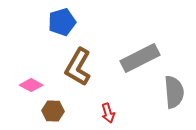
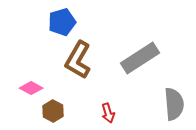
gray rectangle: rotated 6 degrees counterclockwise
brown L-shape: moved 7 px up
pink diamond: moved 3 px down
gray semicircle: moved 12 px down
brown hexagon: rotated 25 degrees clockwise
